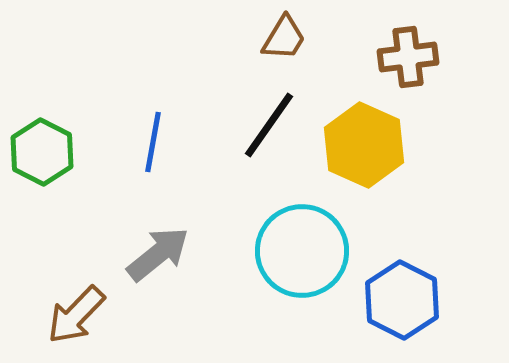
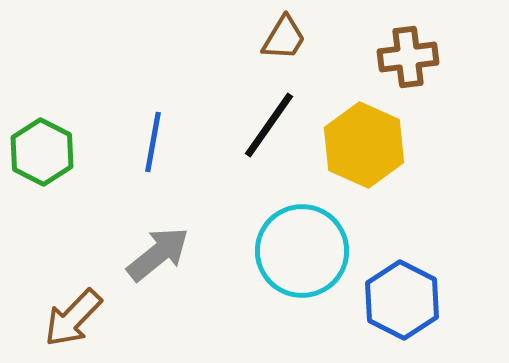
brown arrow: moved 3 px left, 3 px down
